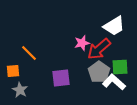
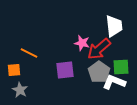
white trapezoid: rotated 65 degrees counterclockwise
pink star: rotated 28 degrees clockwise
orange line: rotated 18 degrees counterclockwise
green square: moved 1 px right
orange square: moved 1 px right, 1 px up
purple square: moved 4 px right, 8 px up
white L-shape: rotated 20 degrees counterclockwise
